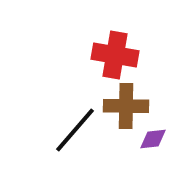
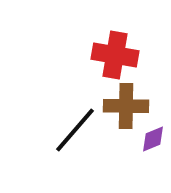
purple diamond: rotated 16 degrees counterclockwise
